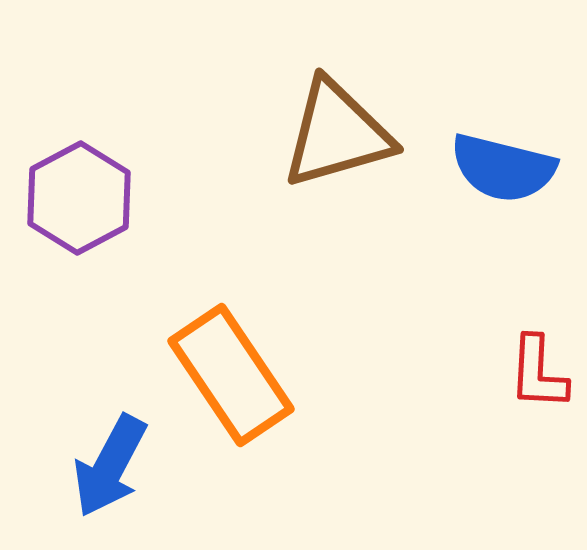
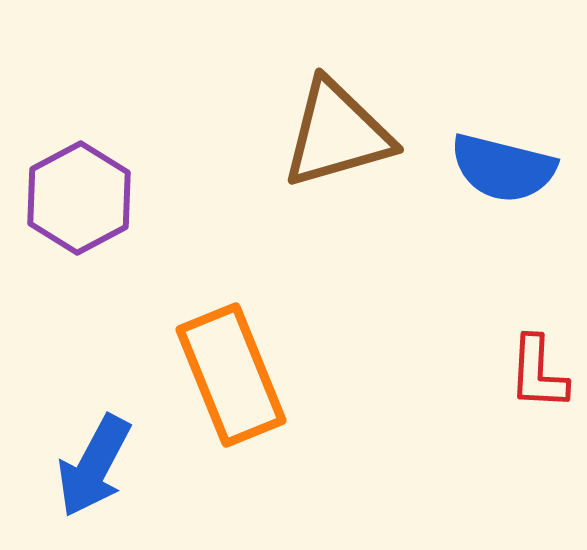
orange rectangle: rotated 12 degrees clockwise
blue arrow: moved 16 px left
